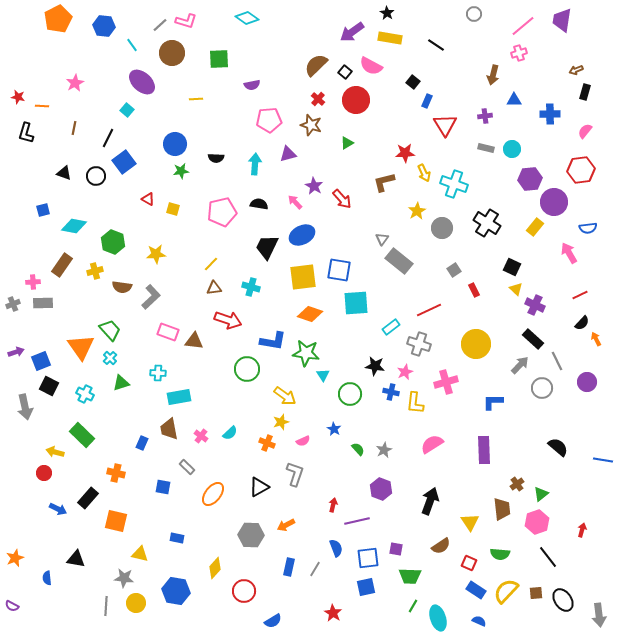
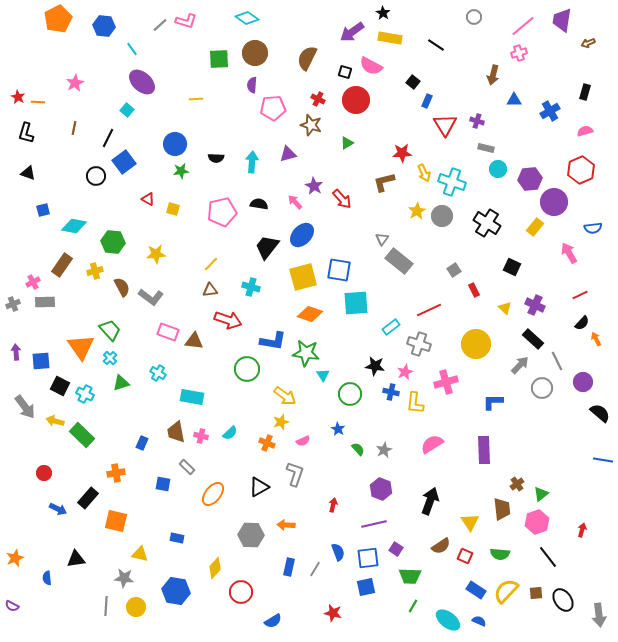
black star at (387, 13): moved 4 px left
gray circle at (474, 14): moved 3 px down
cyan line at (132, 45): moved 4 px down
brown circle at (172, 53): moved 83 px right
brown semicircle at (316, 65): moved 9 px left, 7 px up; rotated 20 degrees counterclockwise
brown arrow at (576, 70): moved 12 px right, 27 px up
black square at (345, 72): rotated 24 degrees counterclockwise
purple semicircle at (252, 85): rotated 105 degrees clockwise
red star at (18, 97): rotated 16 degrees clockwise
red cross at (318, 99): rotated 16 degrees counterclockwise
orange line at (42, 106): moved 4 px left, 4 px up
blue cross at (550, 114): moved 3 px up; rotated 30 degrees counterclockwise
purple cross at (485, 116): moved 8 px left, 5 px down; rotated 24 degrees clockwise
pink pentagon at (269, 120): moved 4 px right, 12 px up
pink semicircle at (585, 131): rotated 35 degrees clockwise
cyan circle at (512, 149): moved 14 px left, 20 px down
red star at (405, 153): moved 3 px left
cyan arrow at (255, 164): moved 3 px left, 2 px up
red hexagon at (581, 170): rotated 16 degrees counterclockwise
black triangle at (64, 173): moved 36 px left
cyan cross at (454, 184): moved 2 px left, 2 px up
gray circle at (442, 228): moved 12 px up
blue semicircle at (588, 228): moved 5 px right
blue ellipse at (302, 235): rotated 20 degrees counterclockwise
green hexagon at (113, 242): rotated 15 degrees counterclockwise
black trapezoid at (267, 247): rotated 12 degrees clockwise
yellow square at (303, 277): rotated 8 degrees counterclockwise
pink cross at (33, 282): rotated 24 degrees counterclockwise
brown semicircle at (122, 287): rotated 126 degrees counterclockwise
brown triangle at (214, 288): moved 4 px left, 2 px down
yellow triangle at (516, 289): moved 11 px left, 19 px down
gray L-shape at (151, 297): rotated 80 degrees clockwise
gray rectangle at (43, 303): moved 2 px right, 1 px up
purple arrow at (16, 352): rotated 77 degrees counterclockwise
blue square at (41, 361): rotated 18 degrees clockwise
cyan cross at (158, 373): rotated 28 degrees clockwise
purple circle at (587, 382): moved 4 px left
black square at (49, 386): moved 11 px right
cyan rectangle at (179, 397): moved 13 px right; rotated 20 degrees clockwise
gray arrow at (25, 407): rotated 25 degrees counterclockwise
brown trapezoid at (169, 429): moved 7 px right, 3 px down
blue star at (334, 429): moved 4 px right
pink cross at (201, 436): rotated 24 degrees counterclockwise
black semicircle at (558, 447): moved 42 px right, 34 px up
yellow arrow at (55, 452): moved 31 px up
orange cross at (116, 473): rotated 24 degrees counterclockwise
blue square at (163, 487): moved 3 px up
purple line at (357, 521): moved 17 px right, 3 px down
orange arrow at (286, 525): rotated 30 degrees clockwise
blue semicircle at (336, 548): moved 2 px right, 4 px down
purple square at (396, 549): rotated 24 degrees clockwise
black triangle at (76, 559): rotated 18 degrees counterclockwise
red square at (469, 563): moved 4 px left, 7 px up
red circle at (244, 591): moved 3 px left, 1 px down
yellow circle at (136, 603): moved 4 px down
red star at (333, 613): rotated 18 degrees counterclockwise
cyan ellipse at (438, 618): moved 10 px right, 2 px down; rotated 35 degrees counterclockwise
